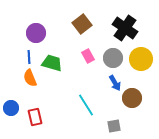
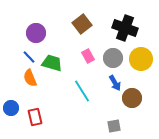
black cross: rotated 15 degrees counterclockwise
blue line: rotated 40 degrees counterclockwise
cyan line: moved 4 px left, 14 px up
